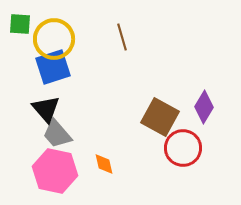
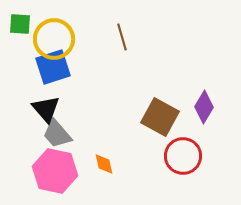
red circle: moved 8 px down
